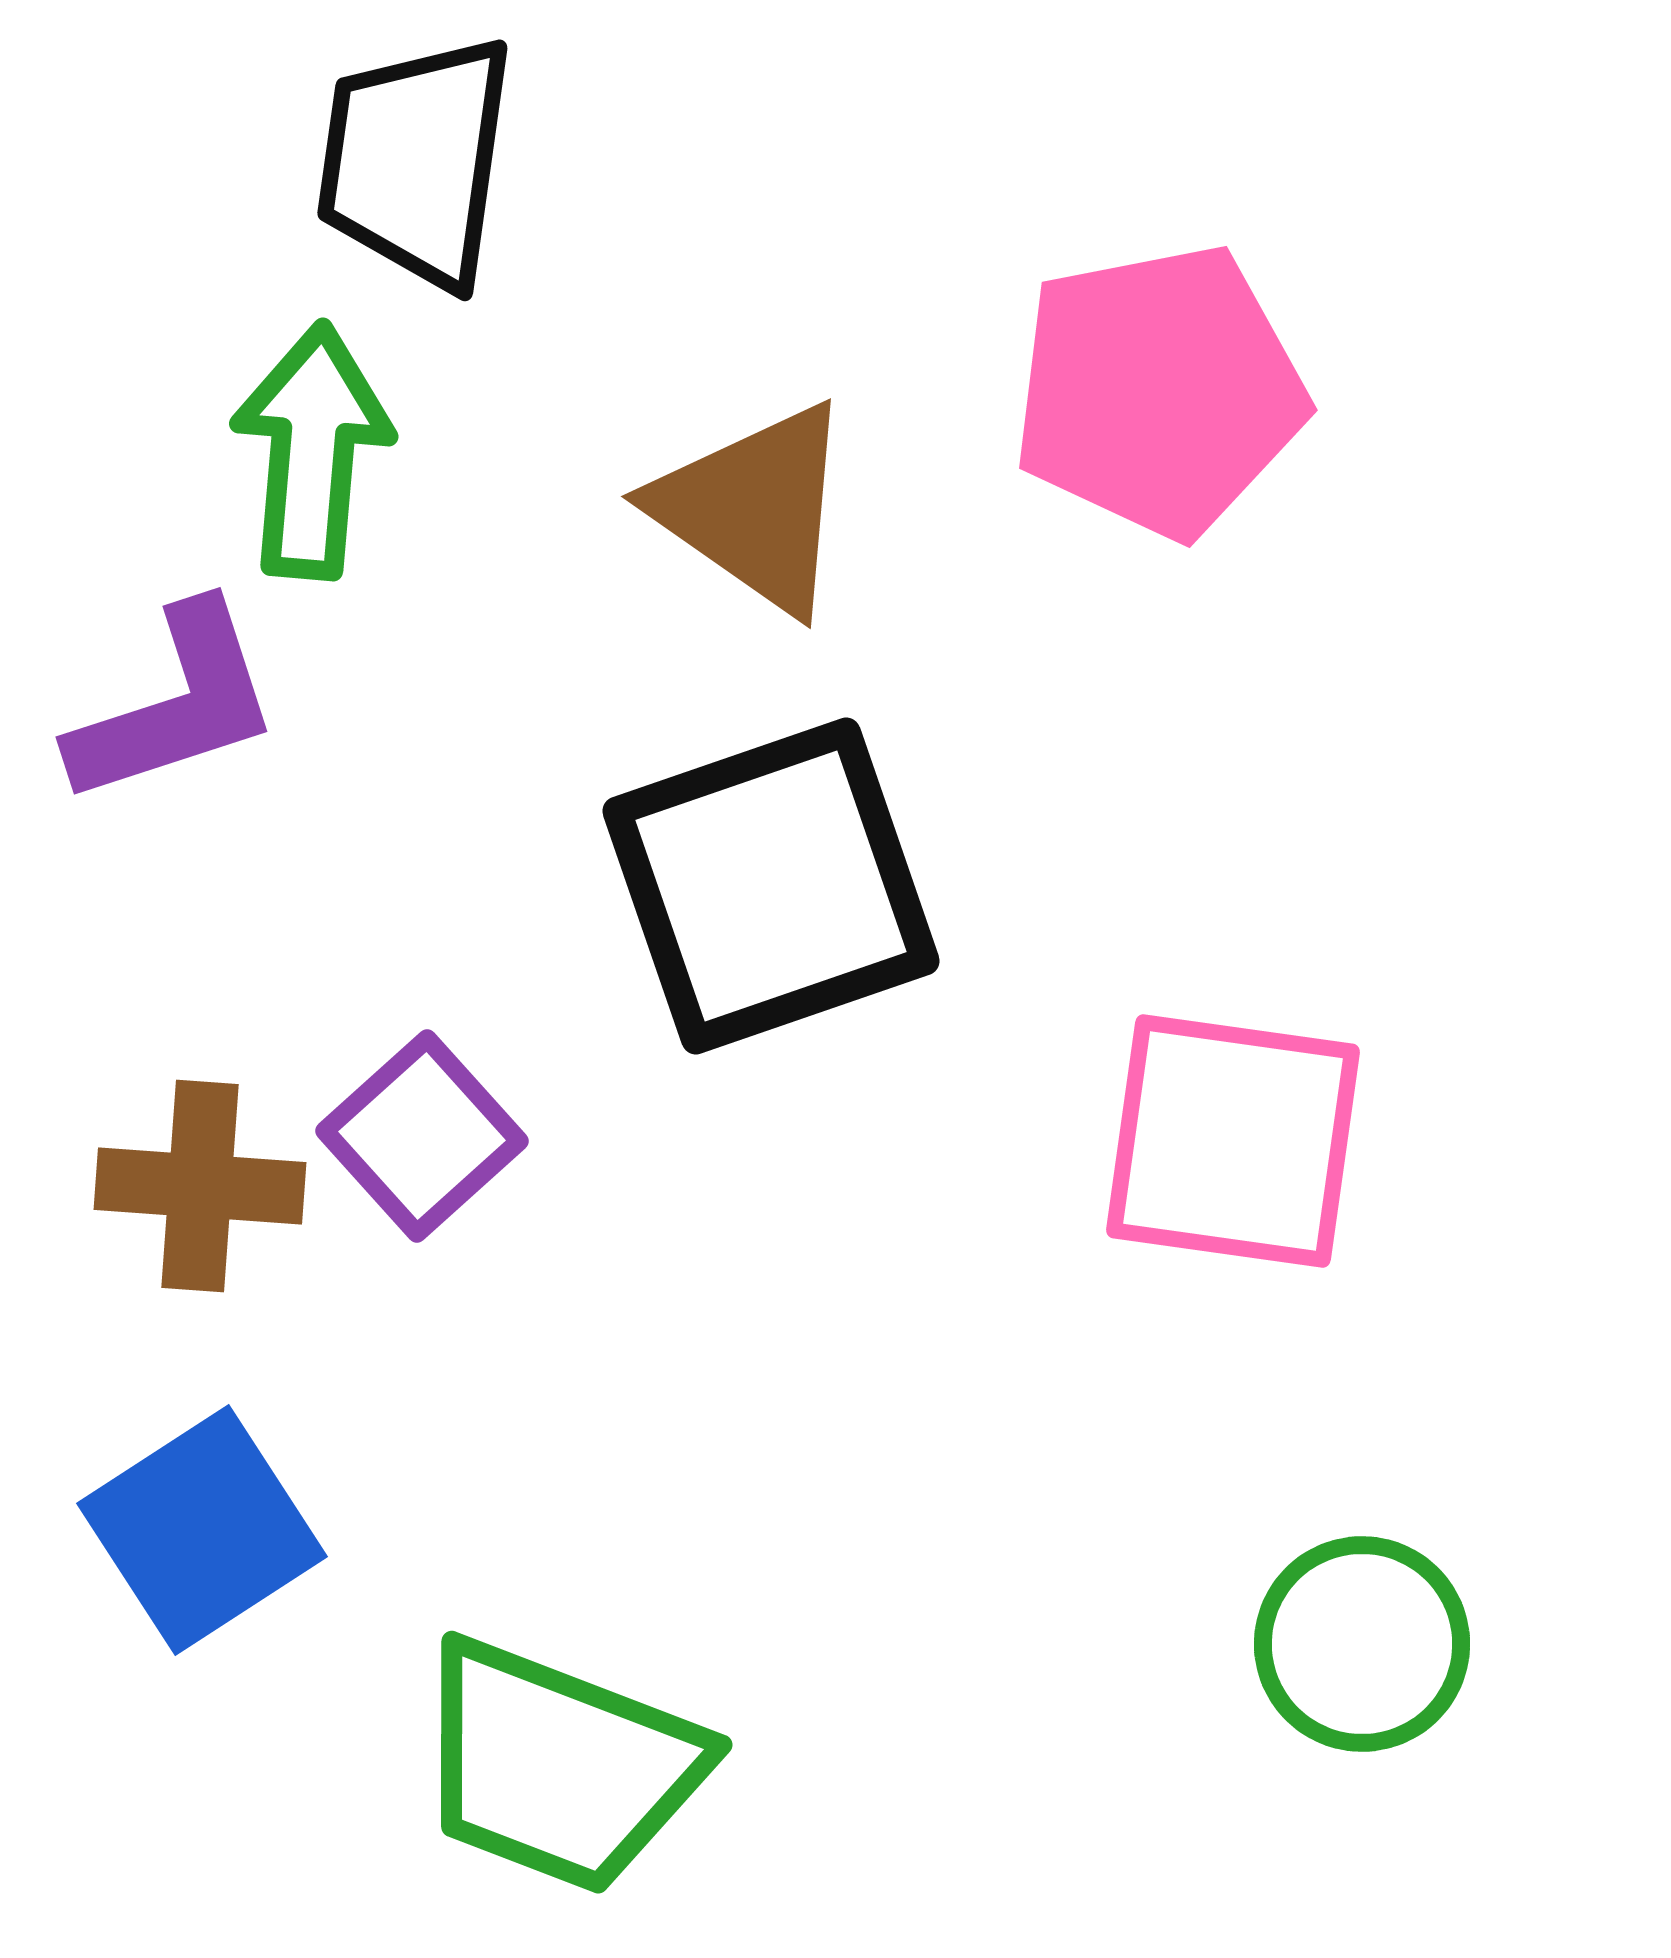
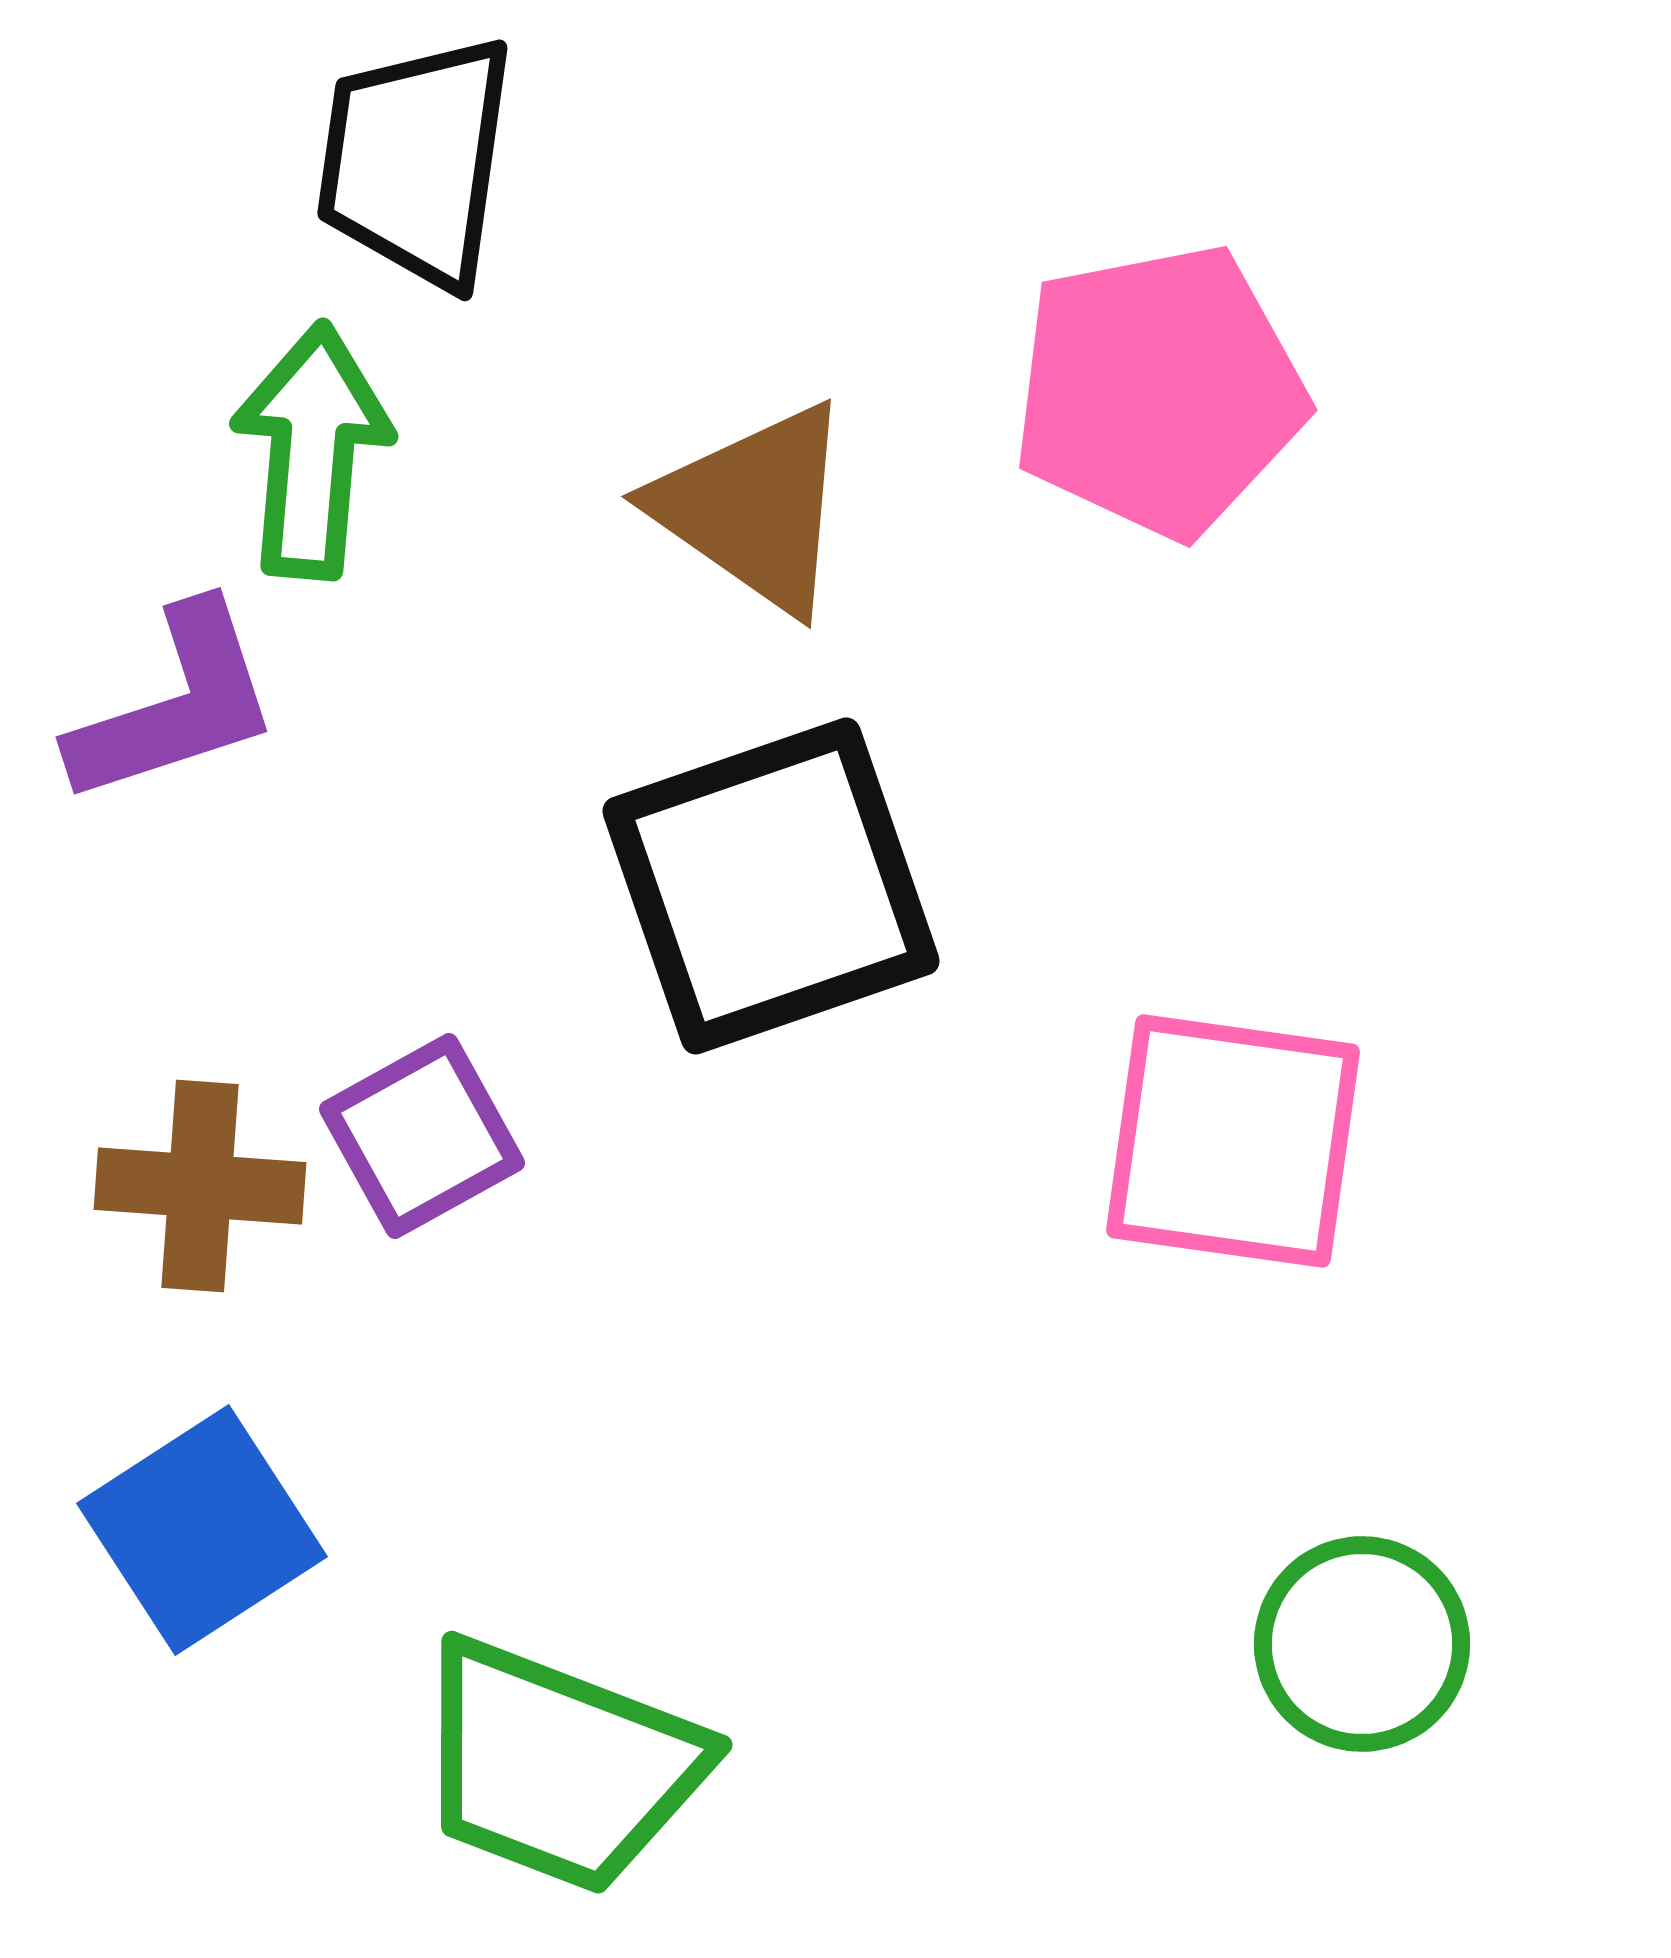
purple square: rotated 13 degrees clockwise
